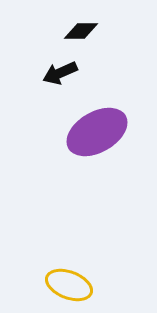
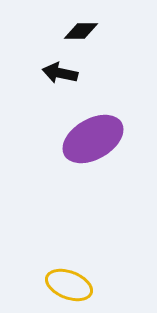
black arrow: rotated 36 degrees clockwise
purple ellipse: moved 4 px left, 7 px down
